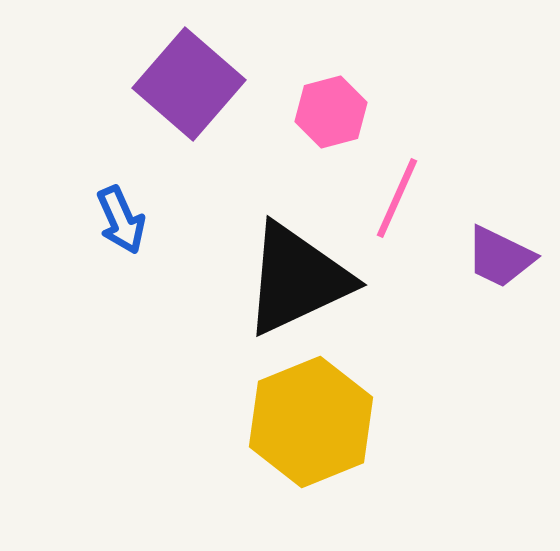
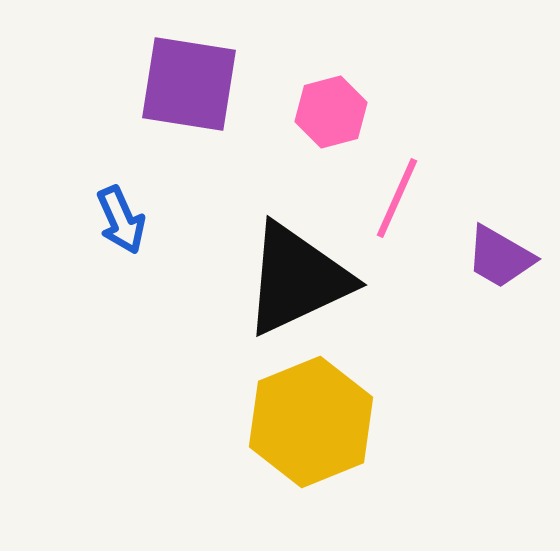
purple square: rotated 32 degrees counterclockwise
purple trapezoid: rotated 4 degrees clockwise
